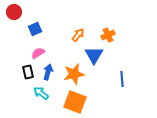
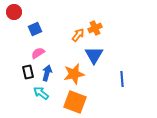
orange cross: moved 13 px left, 7 px up
blue arrow: moved 1 px left, 1 px down
